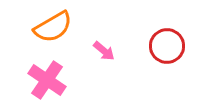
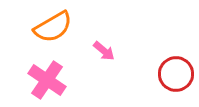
red circle: moved 9 px right, 28 px down
